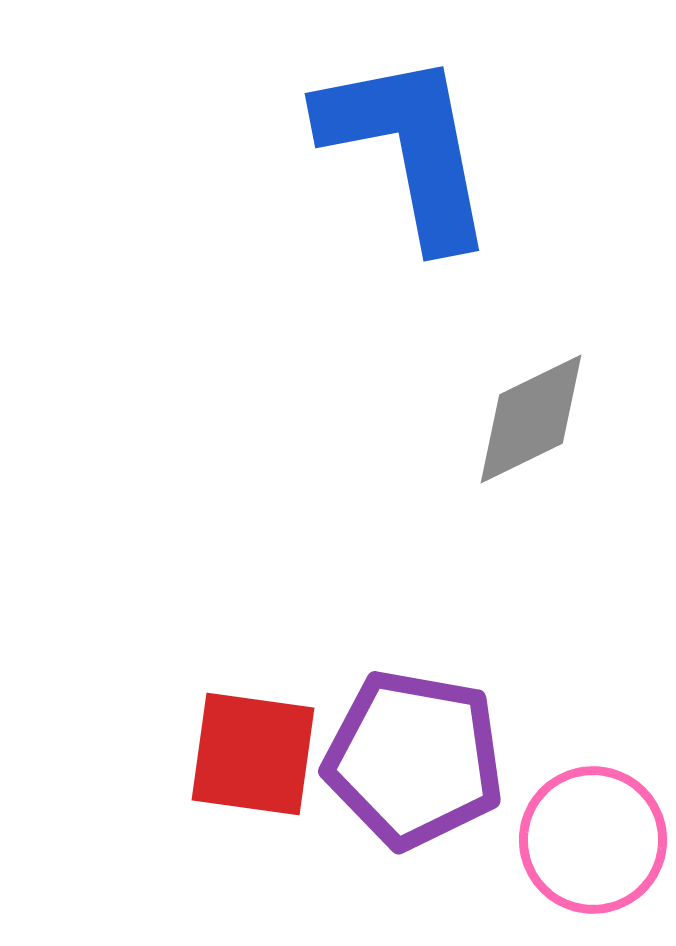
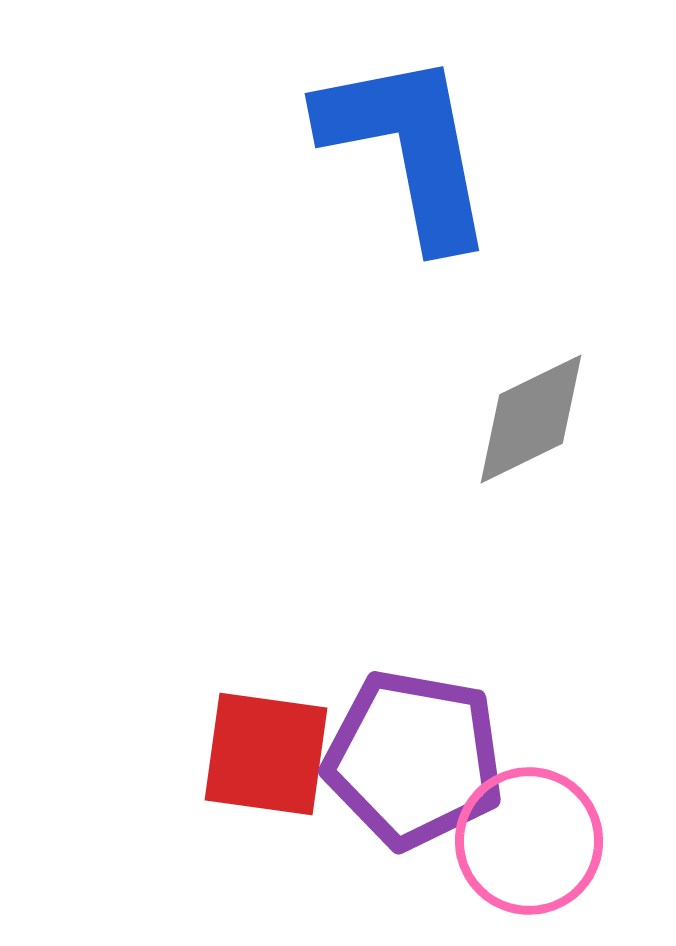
red square: moved 13 px right
pink circle: moved 64 px left, 1 px down
